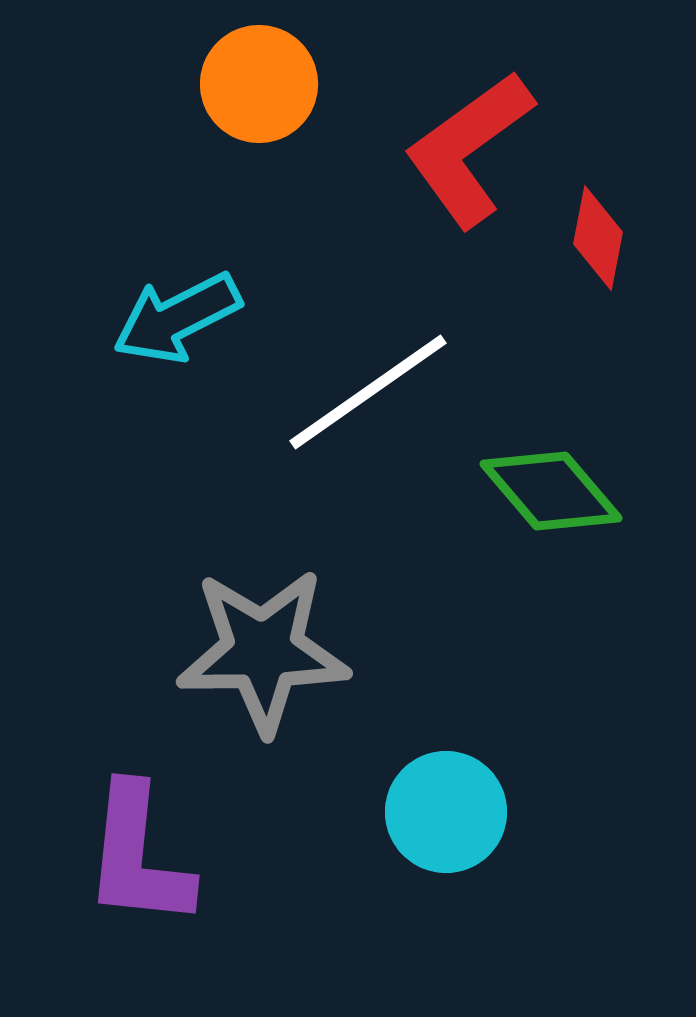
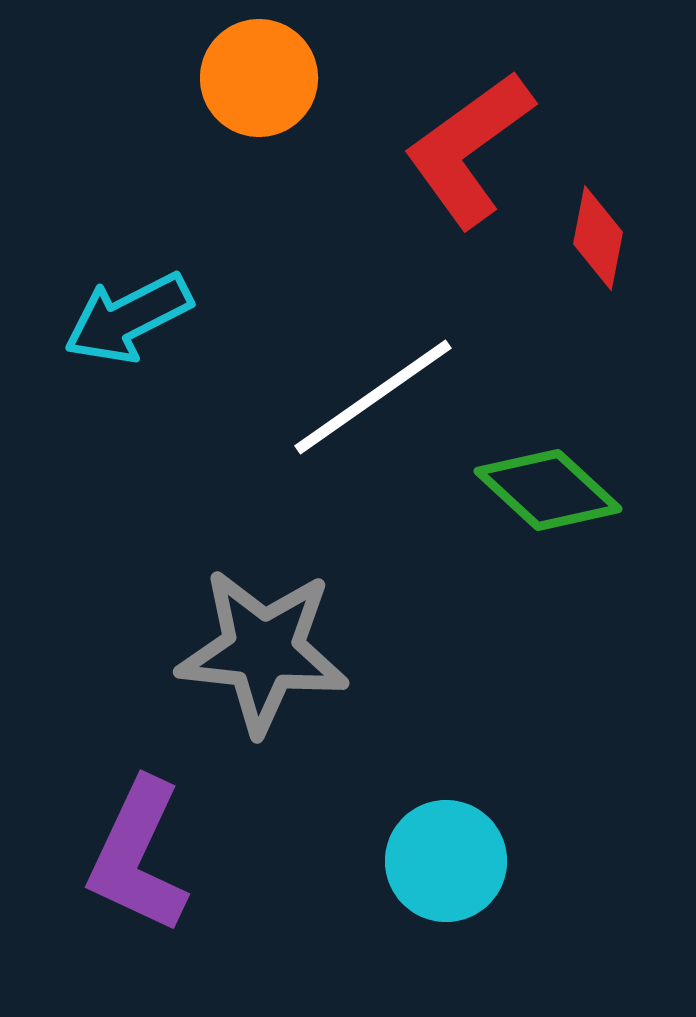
orange circle: moved 6 px up
cyan arrow: moved 49 px left
white line: moved 5 px right, 5 px down
green diamond: moved 3 px left, 1 px up; rotated 7 degrees counterclockwise
gray star: rotated 7 degrees clockwise
cyan circle: moved 49 px down
purple L-shape: rotated 19 degrees clockwise
